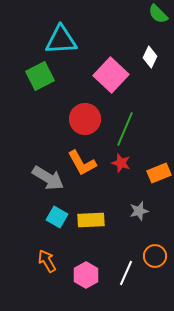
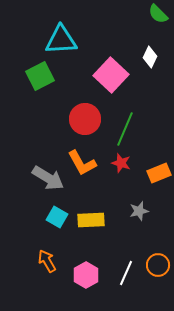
orange circle: moved 3 px right, 9 px down
